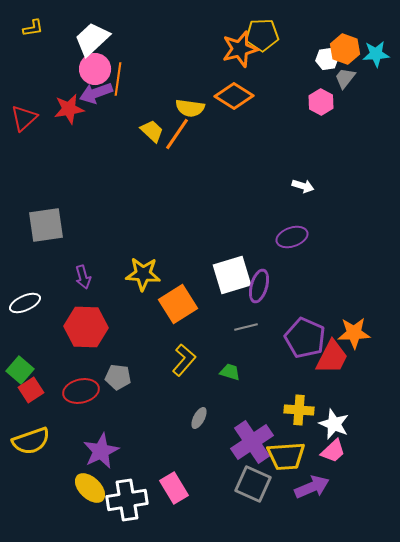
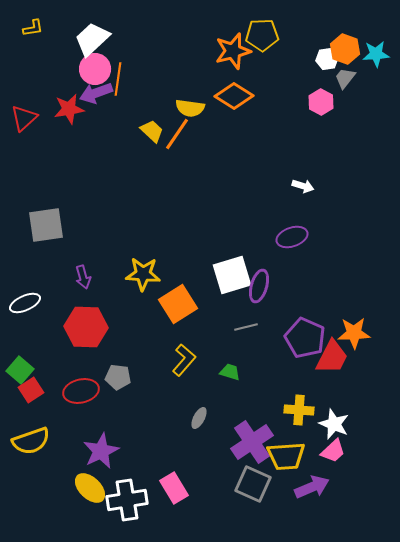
orange star at (240, 49): moved 7 px left, 2 px down
